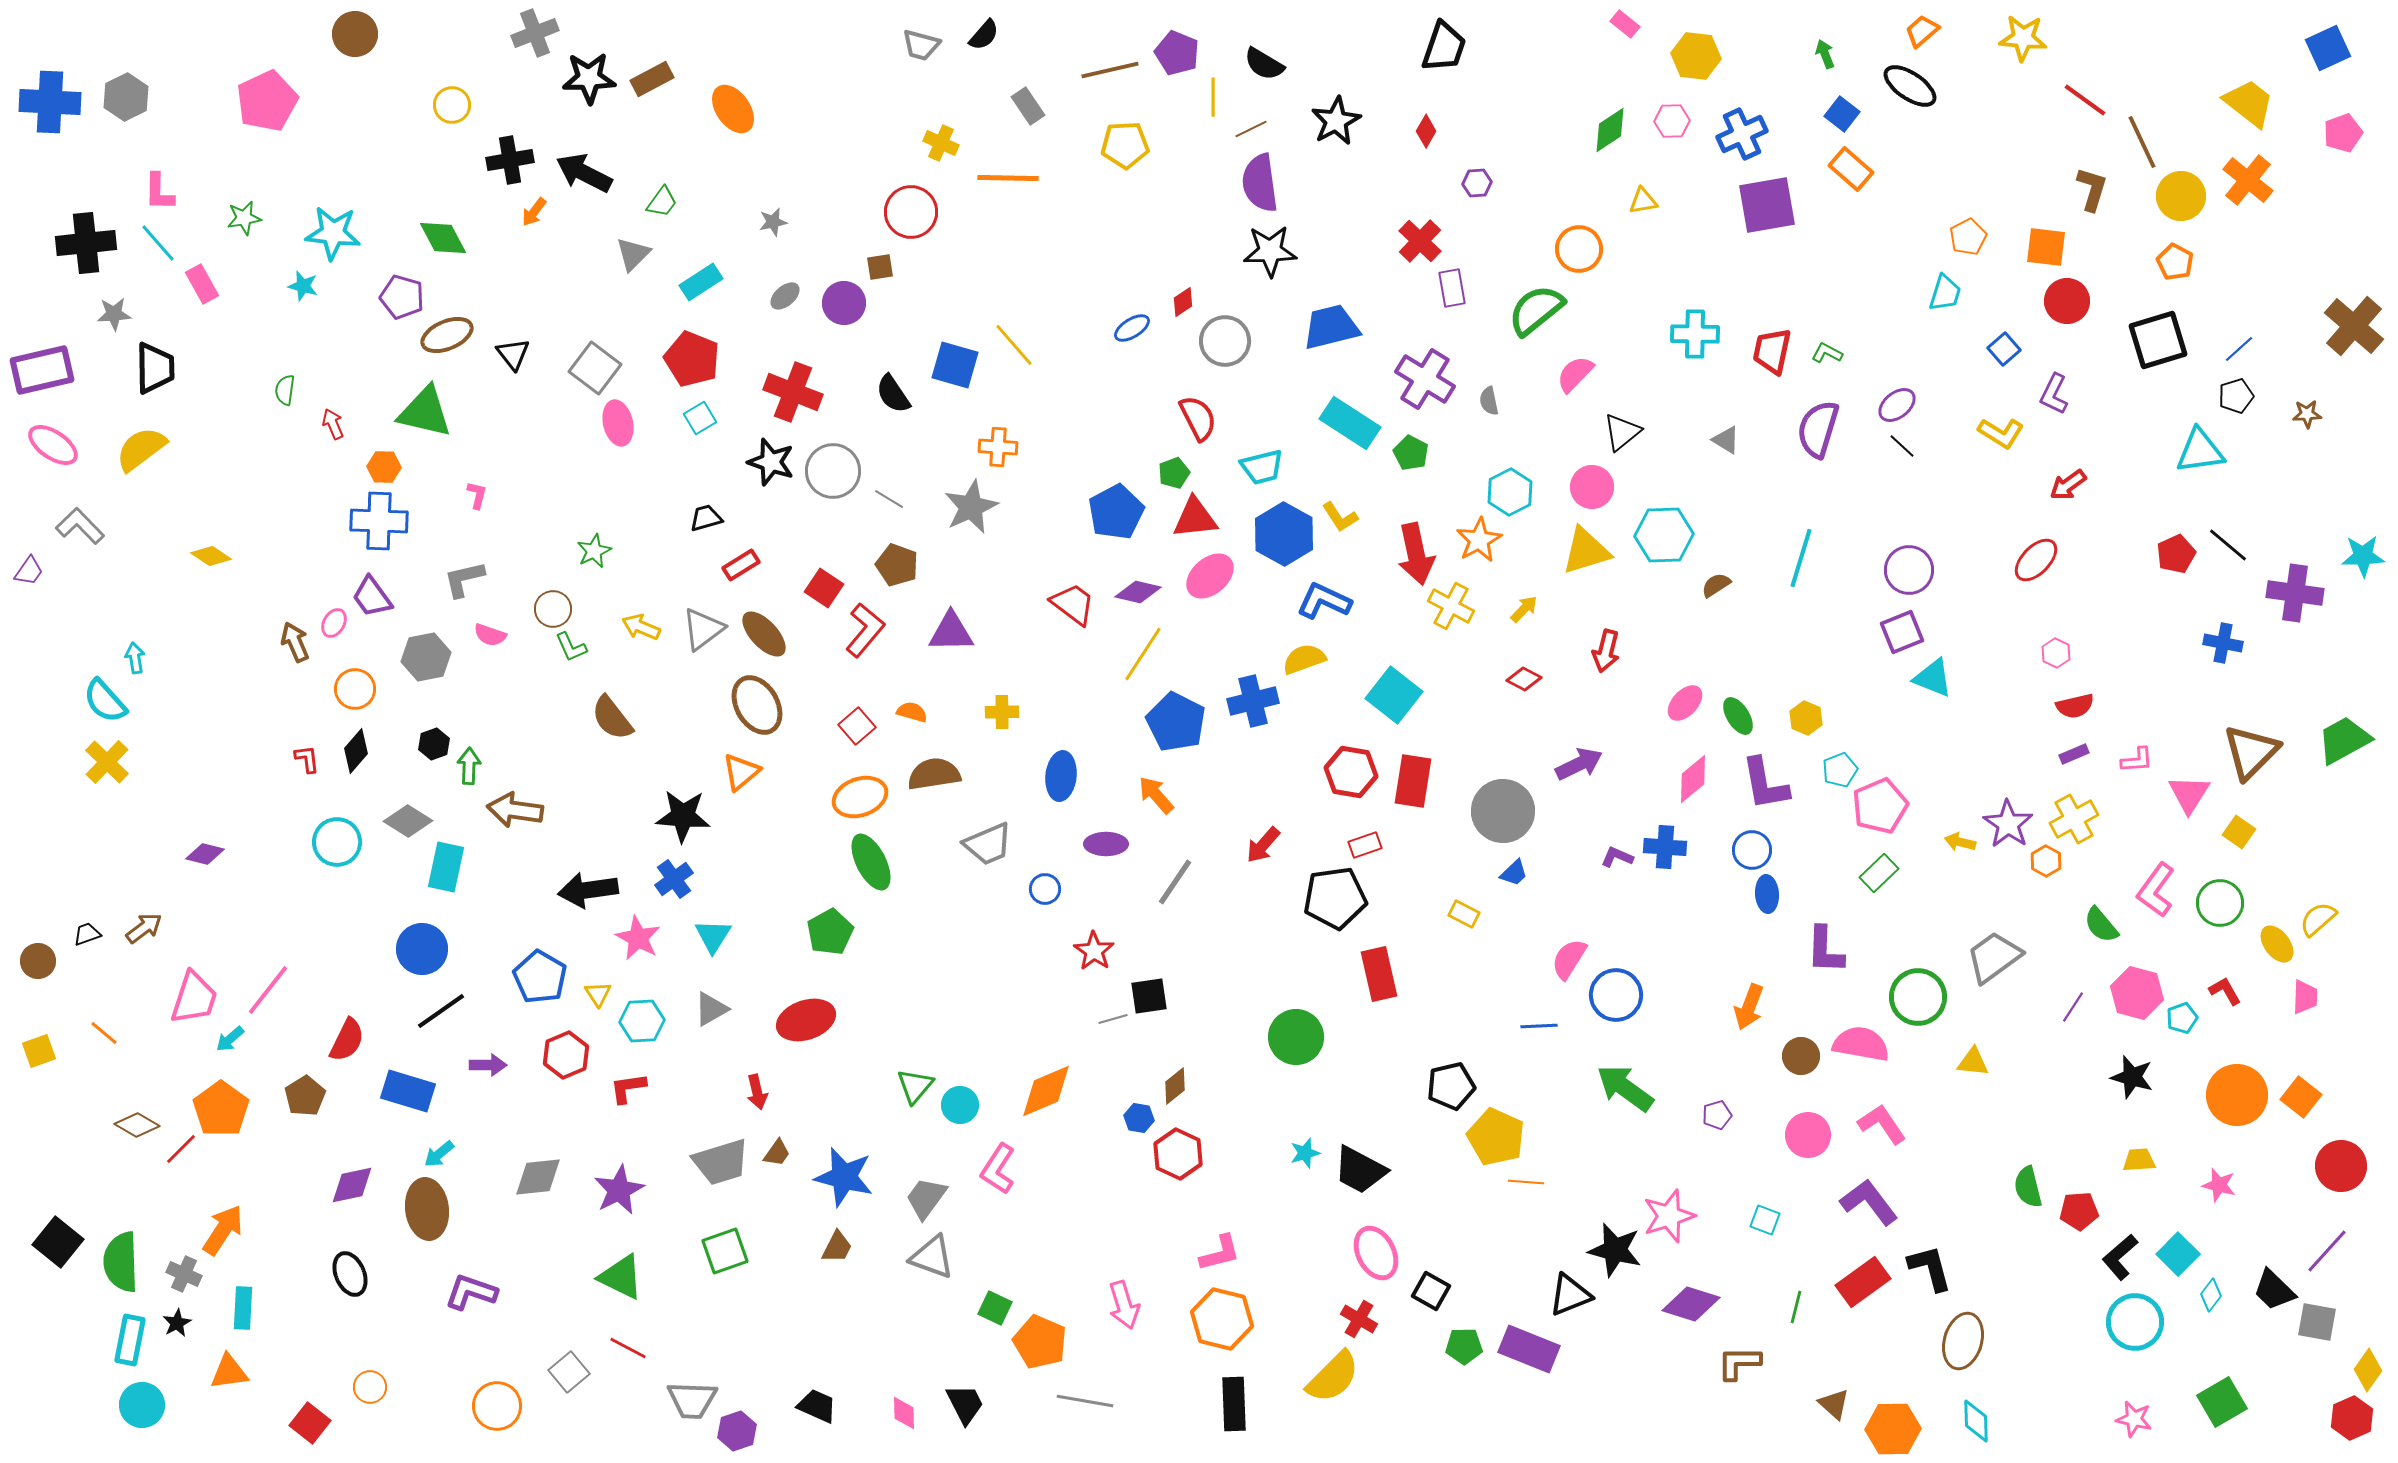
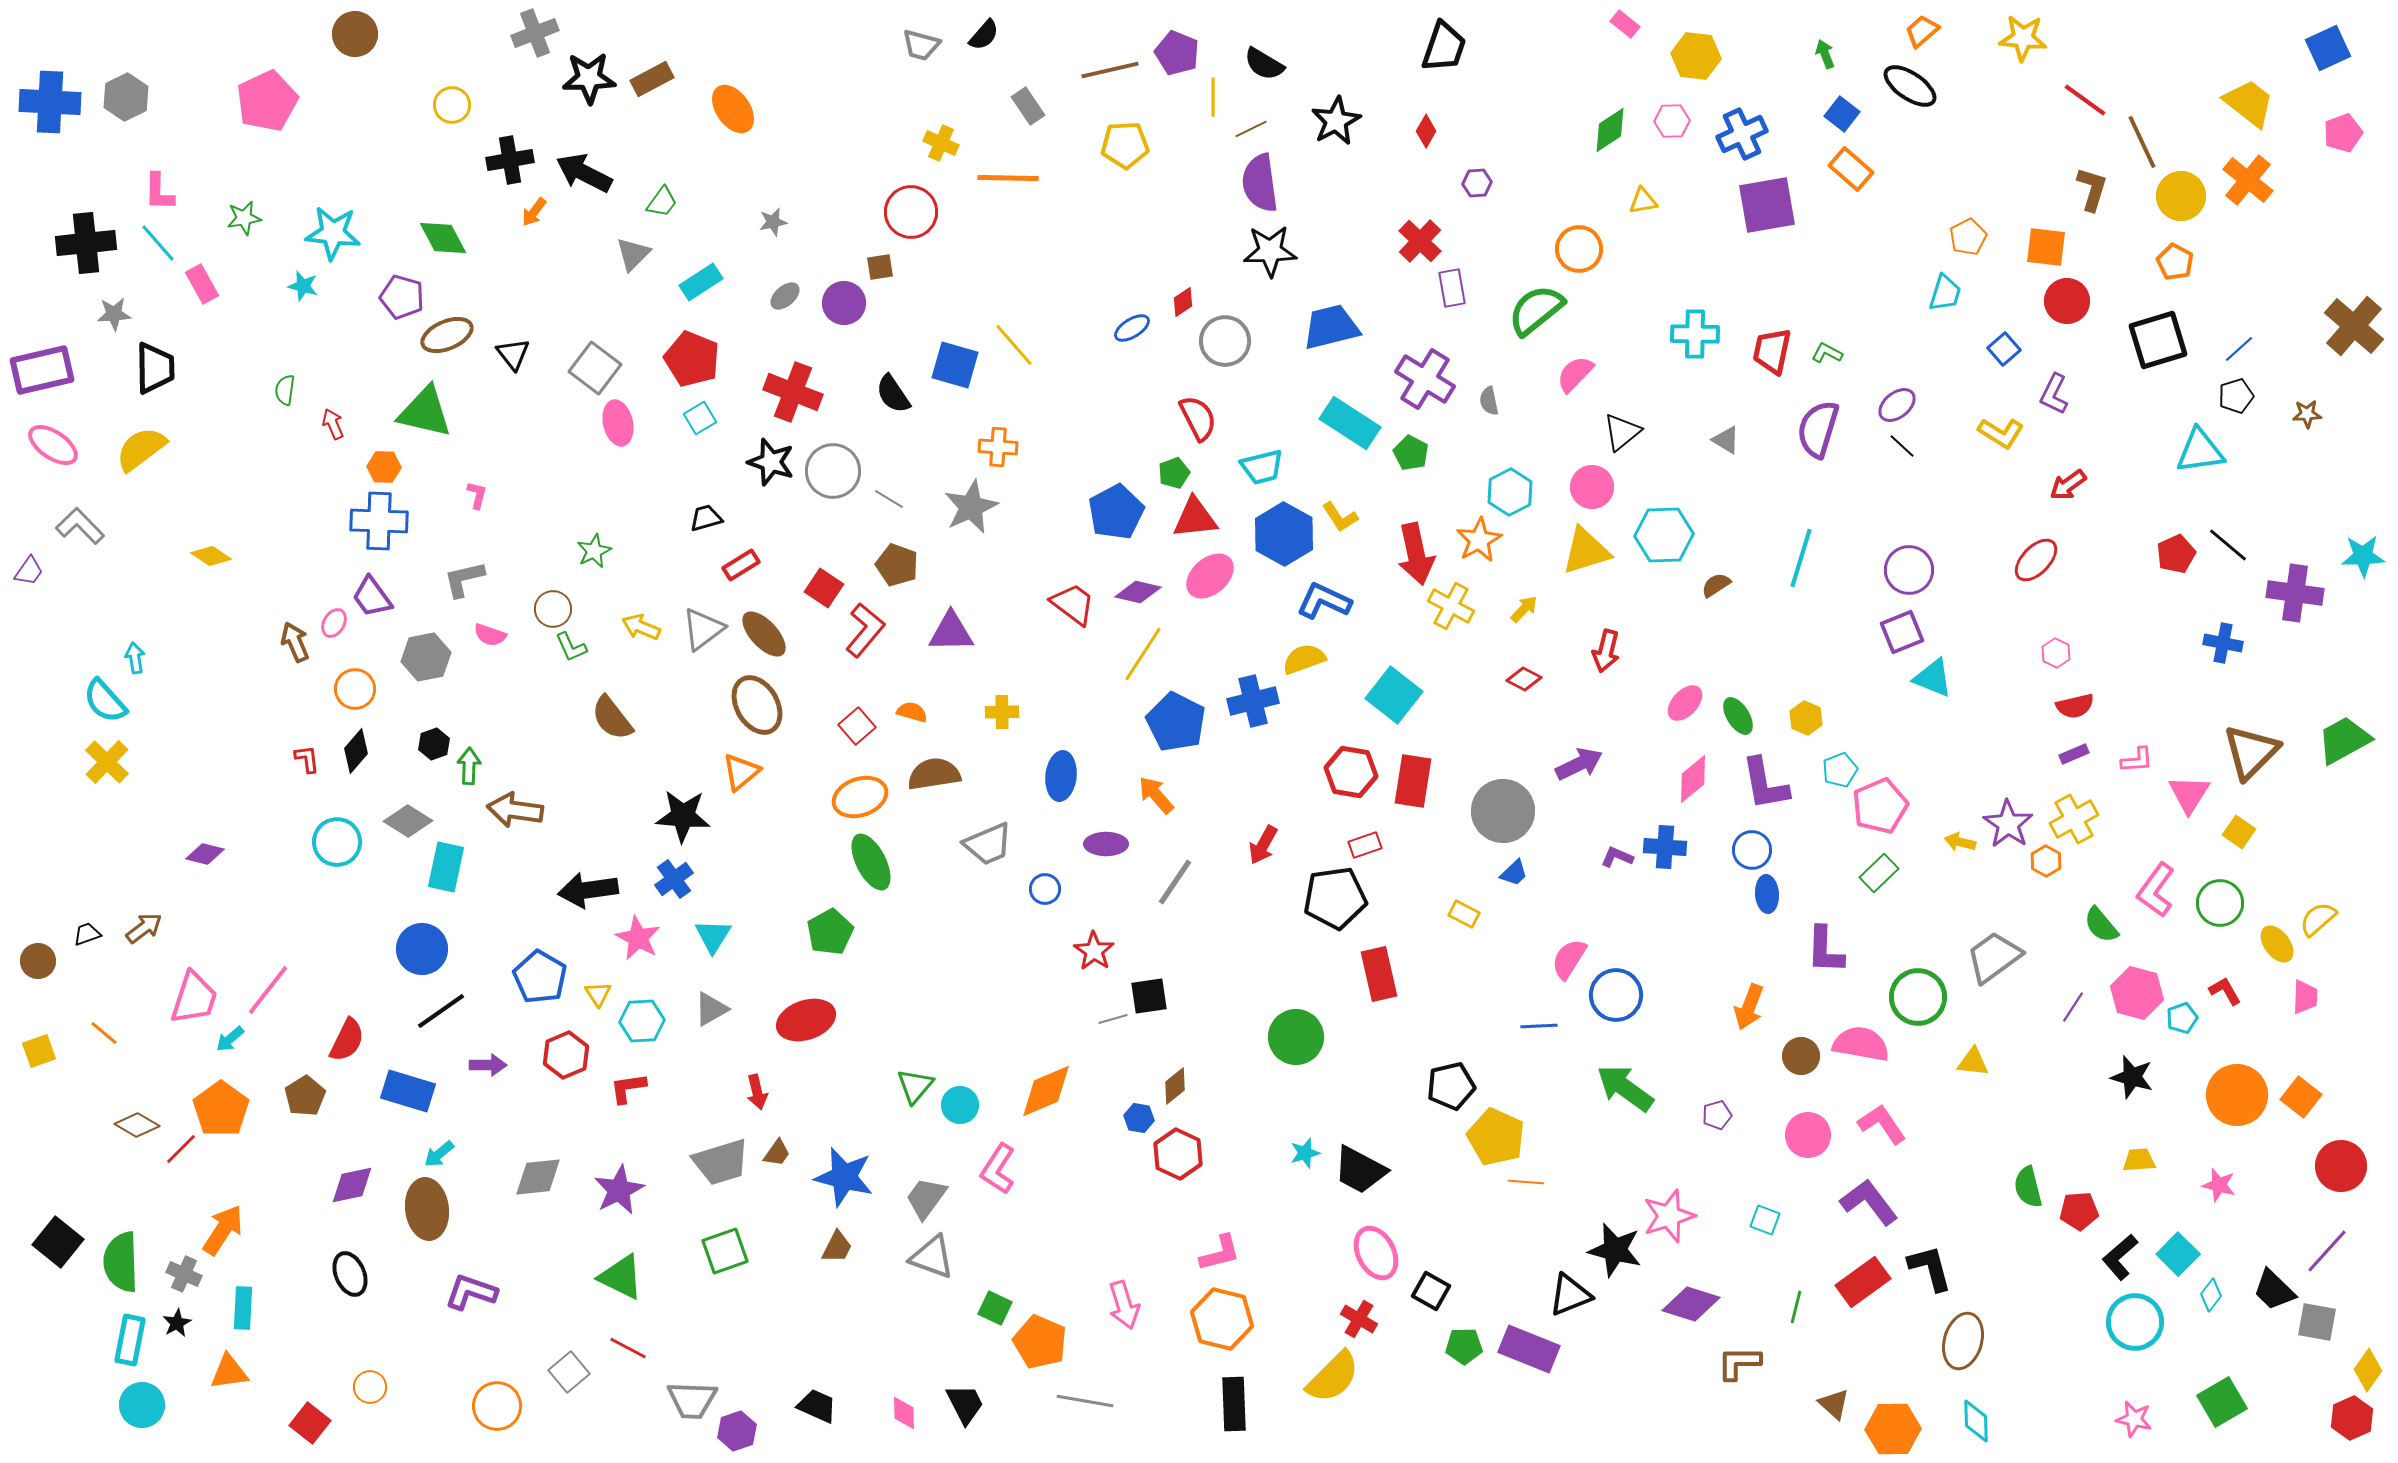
red arrow at (1263, 845): rotated 12 degrees counterclockwise
